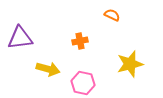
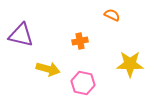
purple triangle: moved 1 px right, 3 px up; rotated 20 degrees clockwise
yellow star: rotated 16 degrees clockwise
